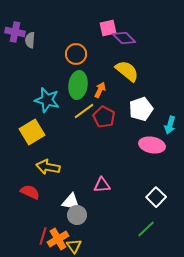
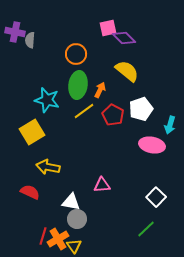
red pentagon: moved 9 px right, 2 px up
gray circle: moved 4 px down
